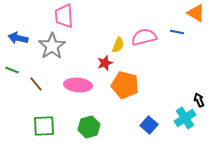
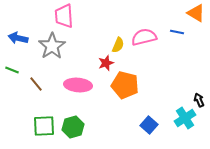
red star: moved 1 px right
green hexagon: moved 16 px left
